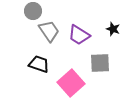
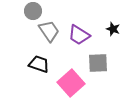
gray square: moved 2 px left
